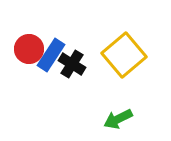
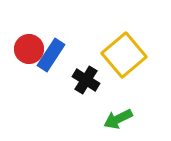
black cross: moved 14 px right, 16 px down
